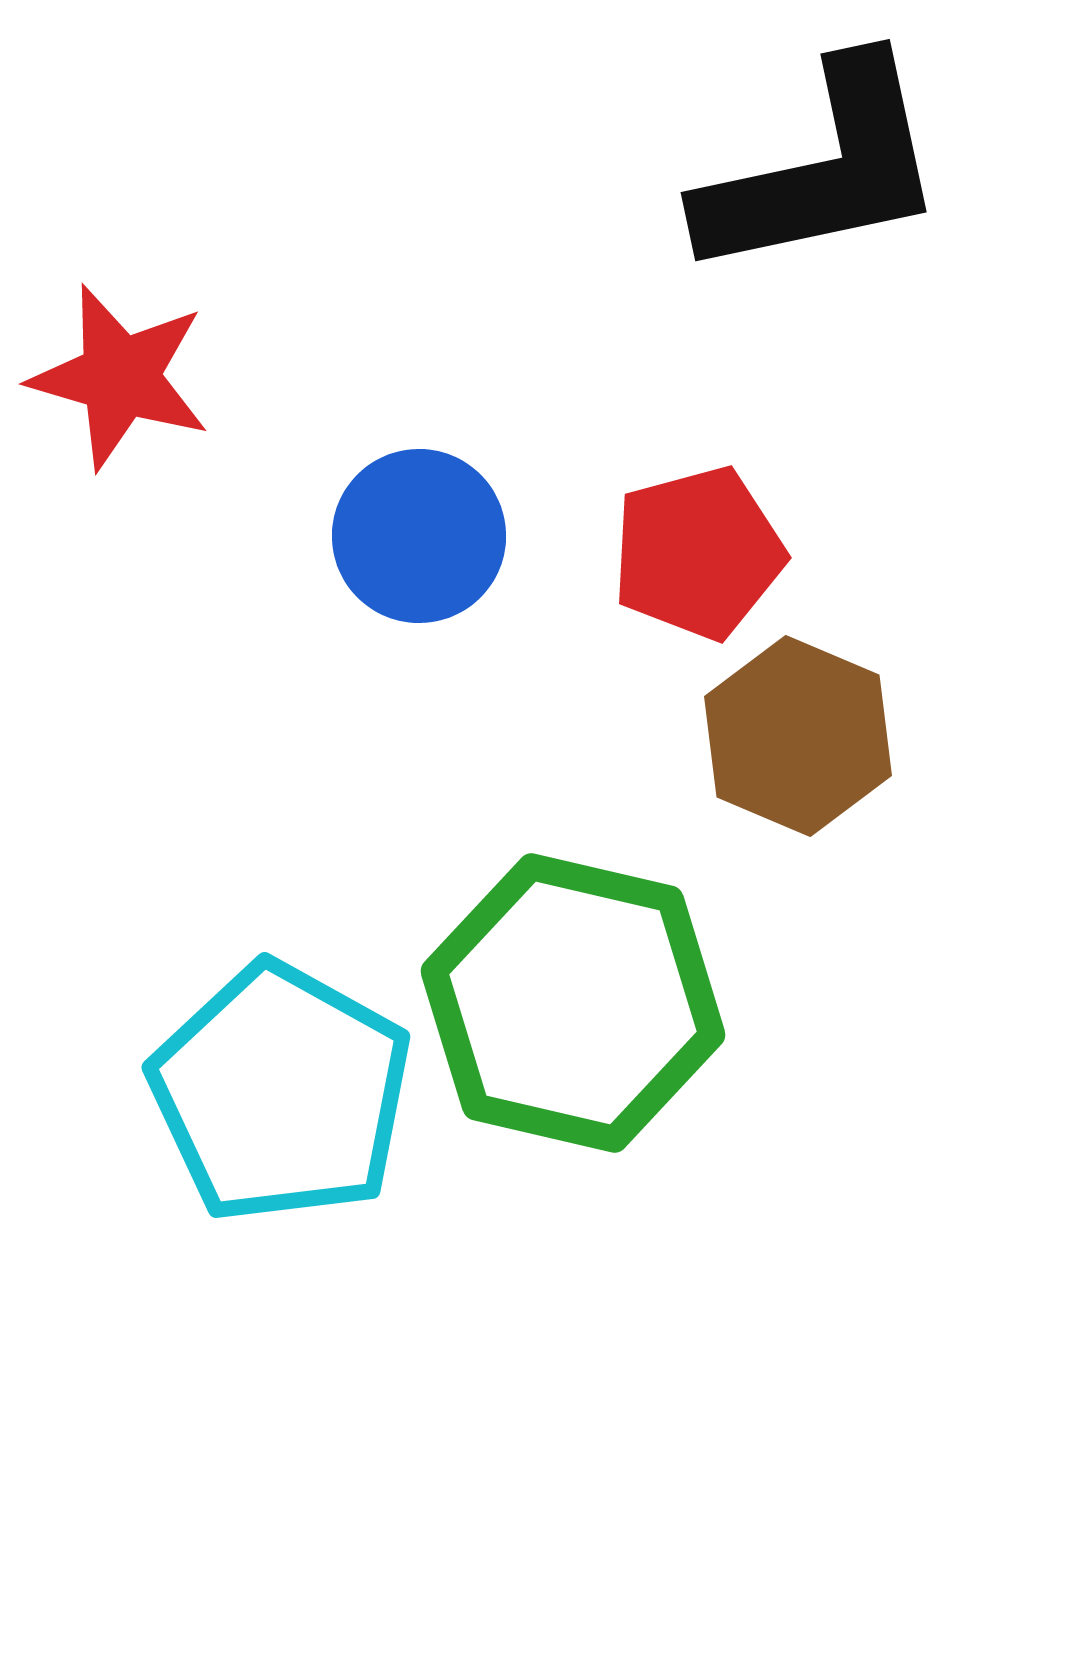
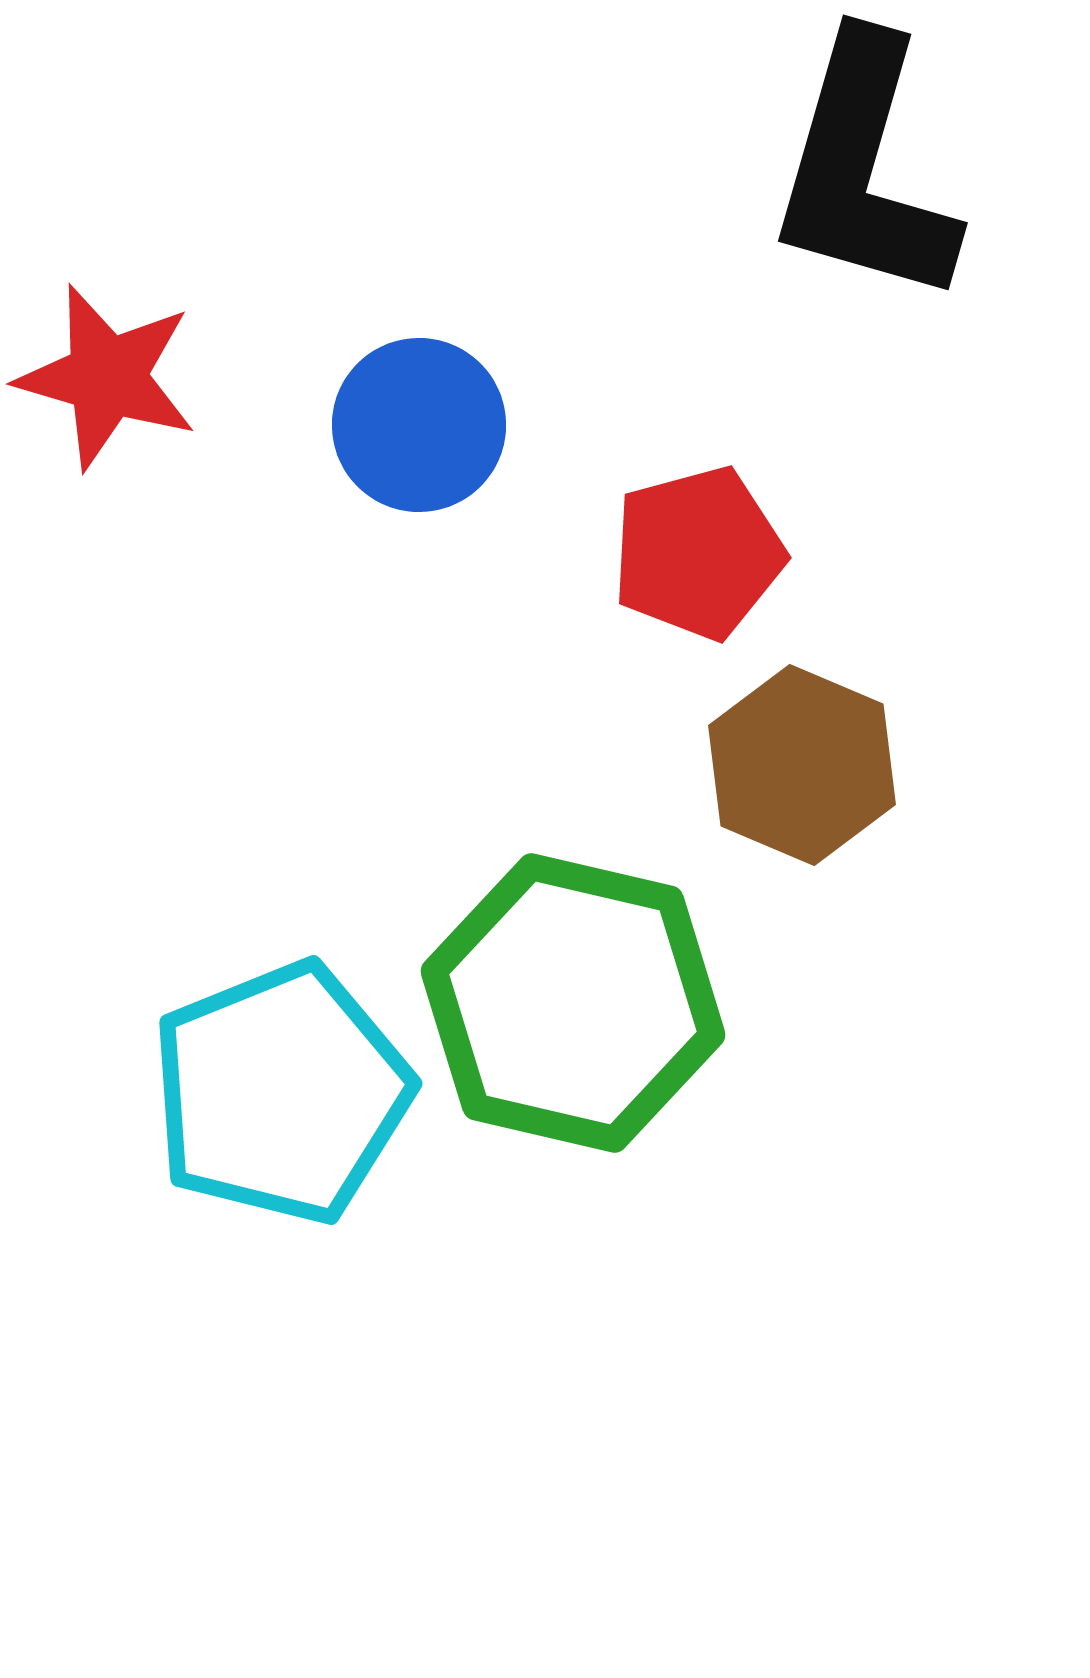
black L-shape: moved 41 px right; rotated 118 degrees clockwise
red star: moved 13 px left
blue circle: moved 111 px up
brown hexagon: moved 4 px right, 29 px down
cyan pentagon: rotated 21 degrees clockwise
